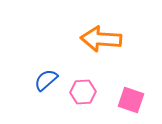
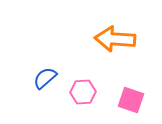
orange arrow: moved 14 px right
blue semicircle: moved 1 px left, 2 px up
